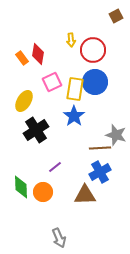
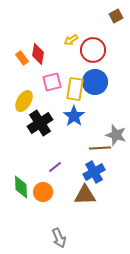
yellow arrow: rotated 64 degrees clockwise
pink square: rotated 12 degrees clockwise
black cross: moved 4 px right, 7 px up
blue cross: moved 6 px left
